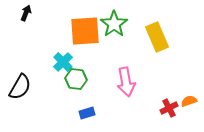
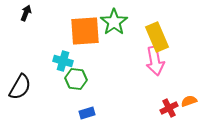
green star: moved 2 px up
cyan cross: moved 1 px up; rotated 30 degrees counterclockwise
pink arrow: moved 29 px right, 21 px up
